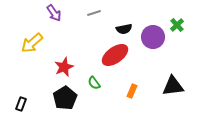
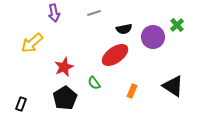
purple arrow: rotated 24 degrees clockwise
black triangle: rotated 40 degrees clockwise
